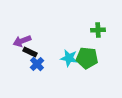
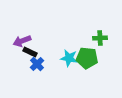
green cross: moved 2 px right, 8 px down
